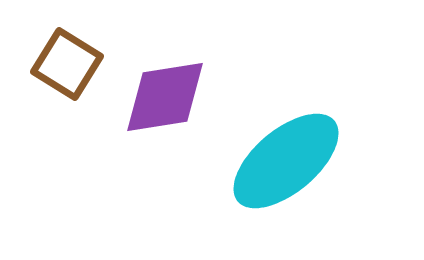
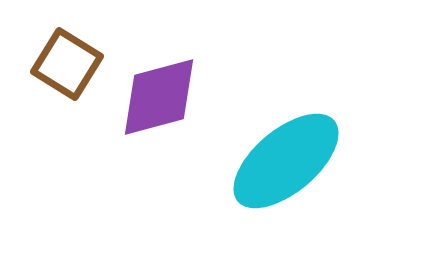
purple diamond: moved 6 px left; rotated 6 degrees counterclockwise
